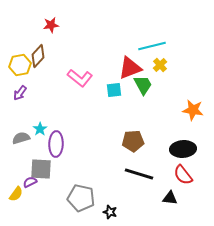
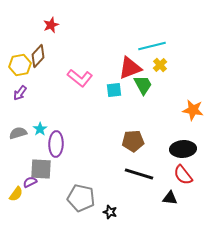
red star: rotated 14 degrees counterclockwise
gray semicircle: moved 3 px left, 5 px up
